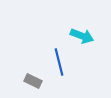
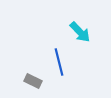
cyan arrow: moved 2 px left, 4 px up; rotated 25 degrees clockwise
